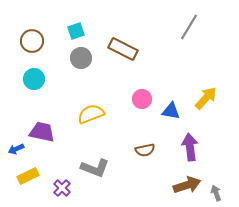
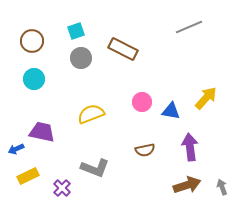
gray line: rotated 36 degrees clockwise
pink circle: moved 3 px down
gray arrow: moved 6 px right, 6 px up
